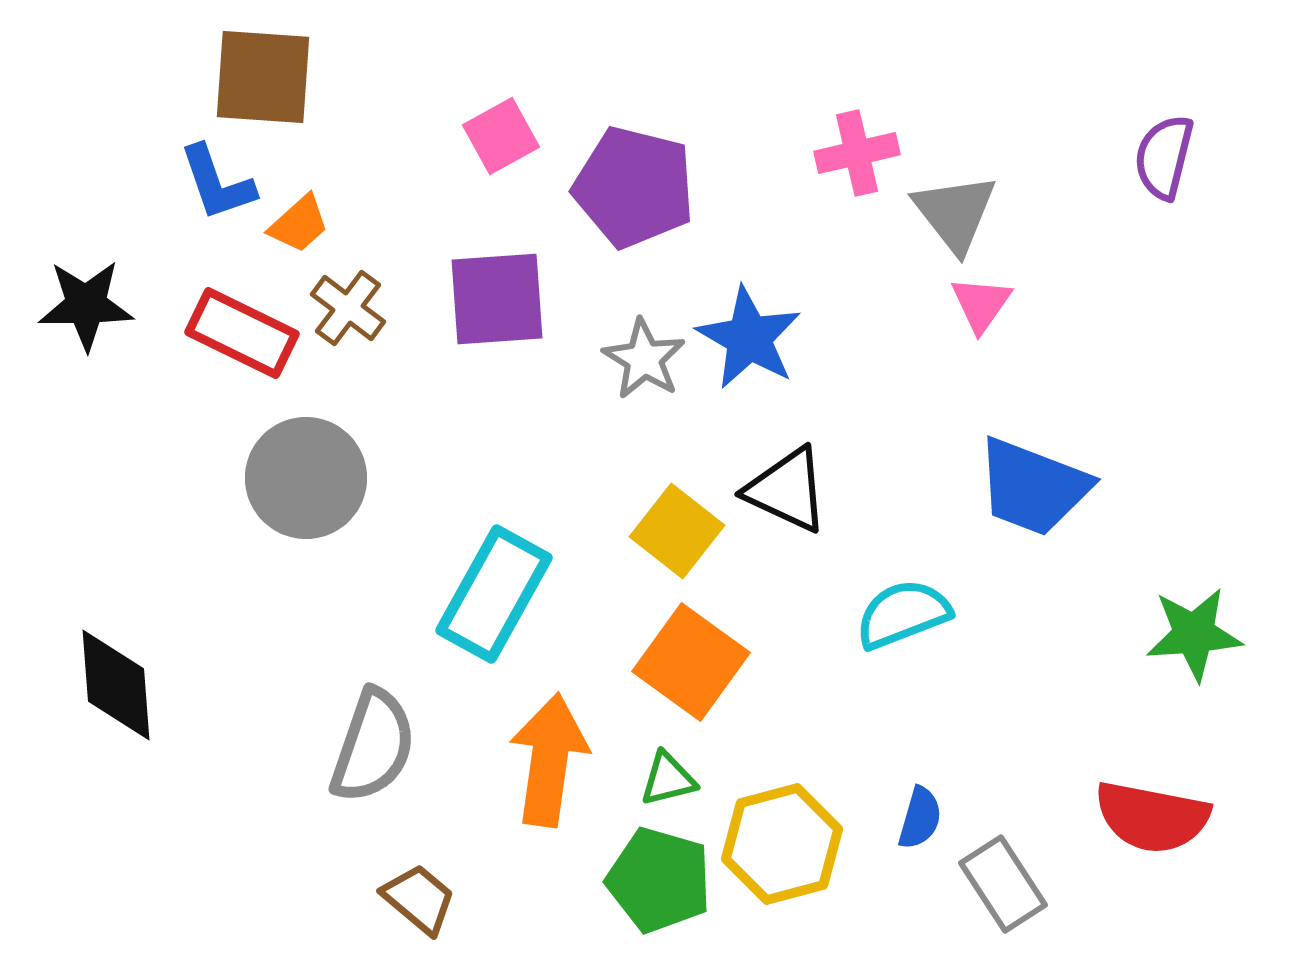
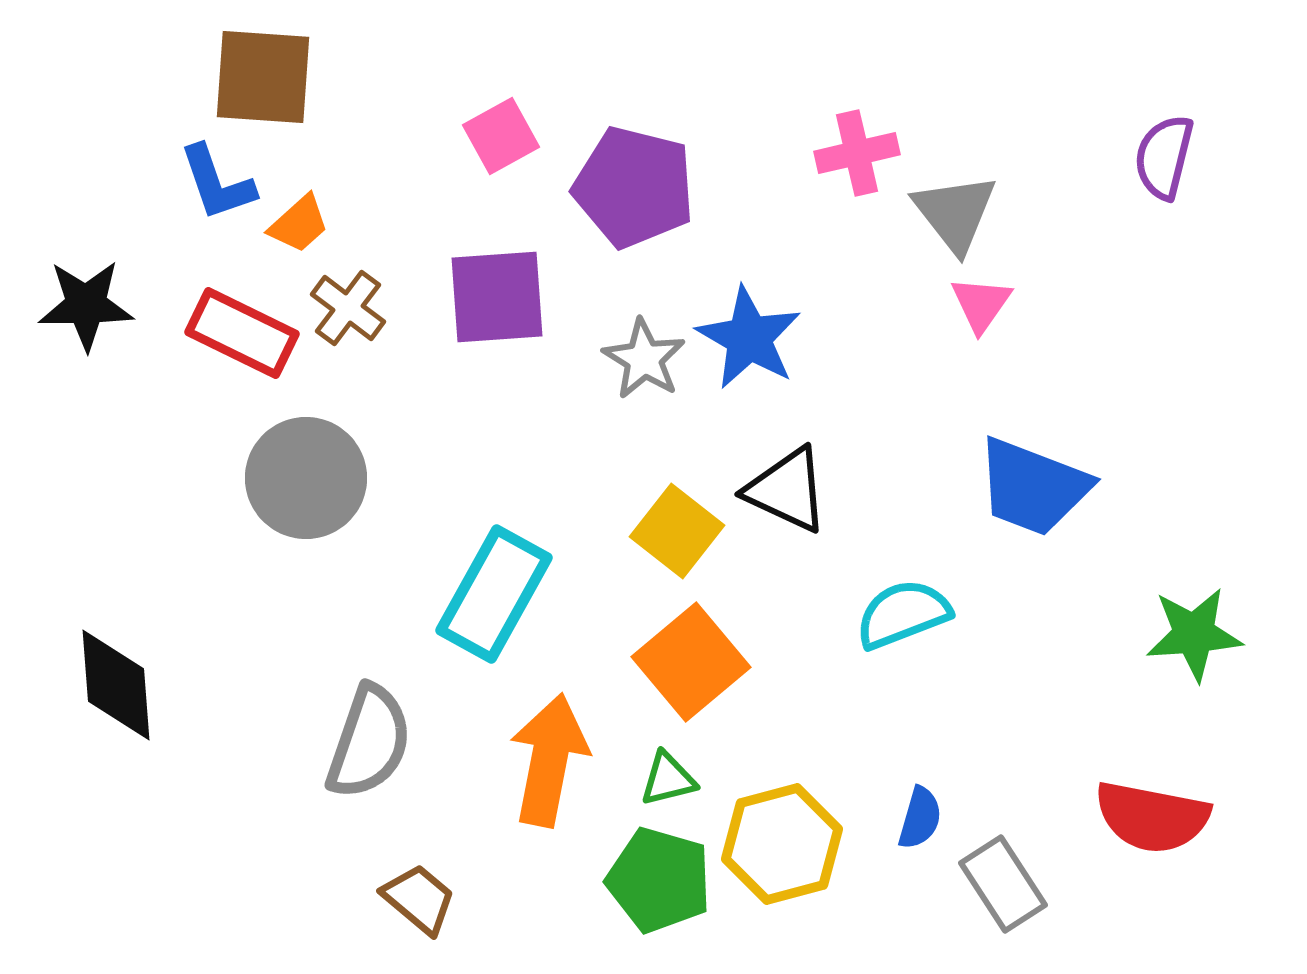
purple square: moved 2 px up
orange square: rotated 14 degrees clockwise
gray semicircle: moved 4 px left, 4 px up
orange arrow: rotated 3 degrees clockwise
